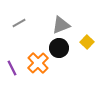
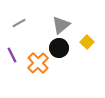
gray triangle: rotated 18 degrees counterclockwise
purple line: moved 13 px up
